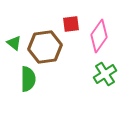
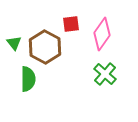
pink diamond: moved 3 px right, 2 px up
green triangle: rotated 14 degrees clockwise
brown hexagon: rotated 24 degrees counterclockwise
green cross: rotated 15 degrees counterclockwise
